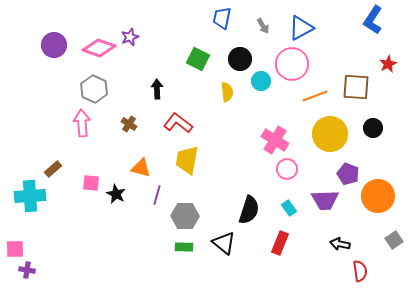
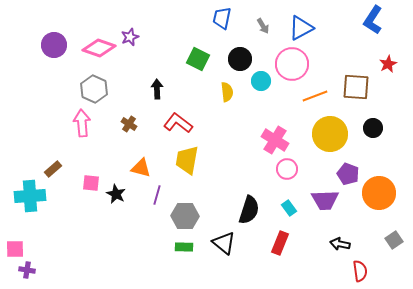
orange circle at (378, 196): moved 1 px right, 3 px up
